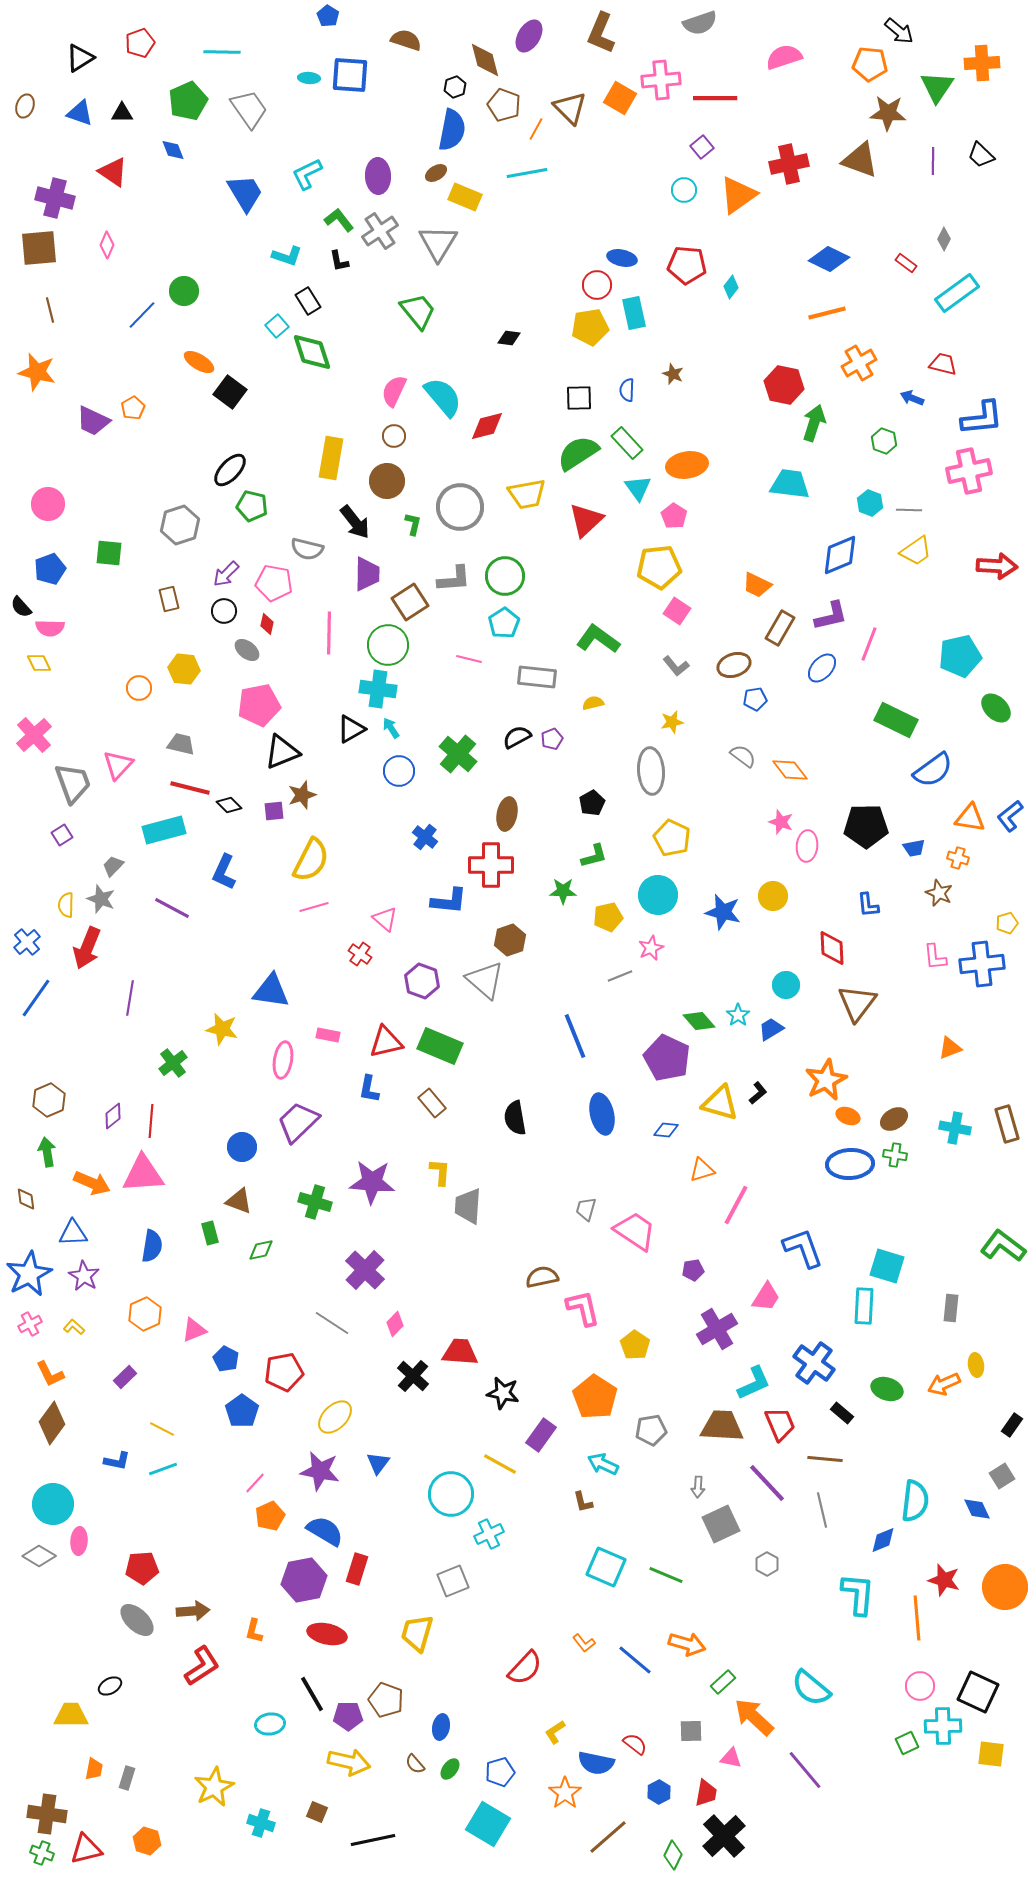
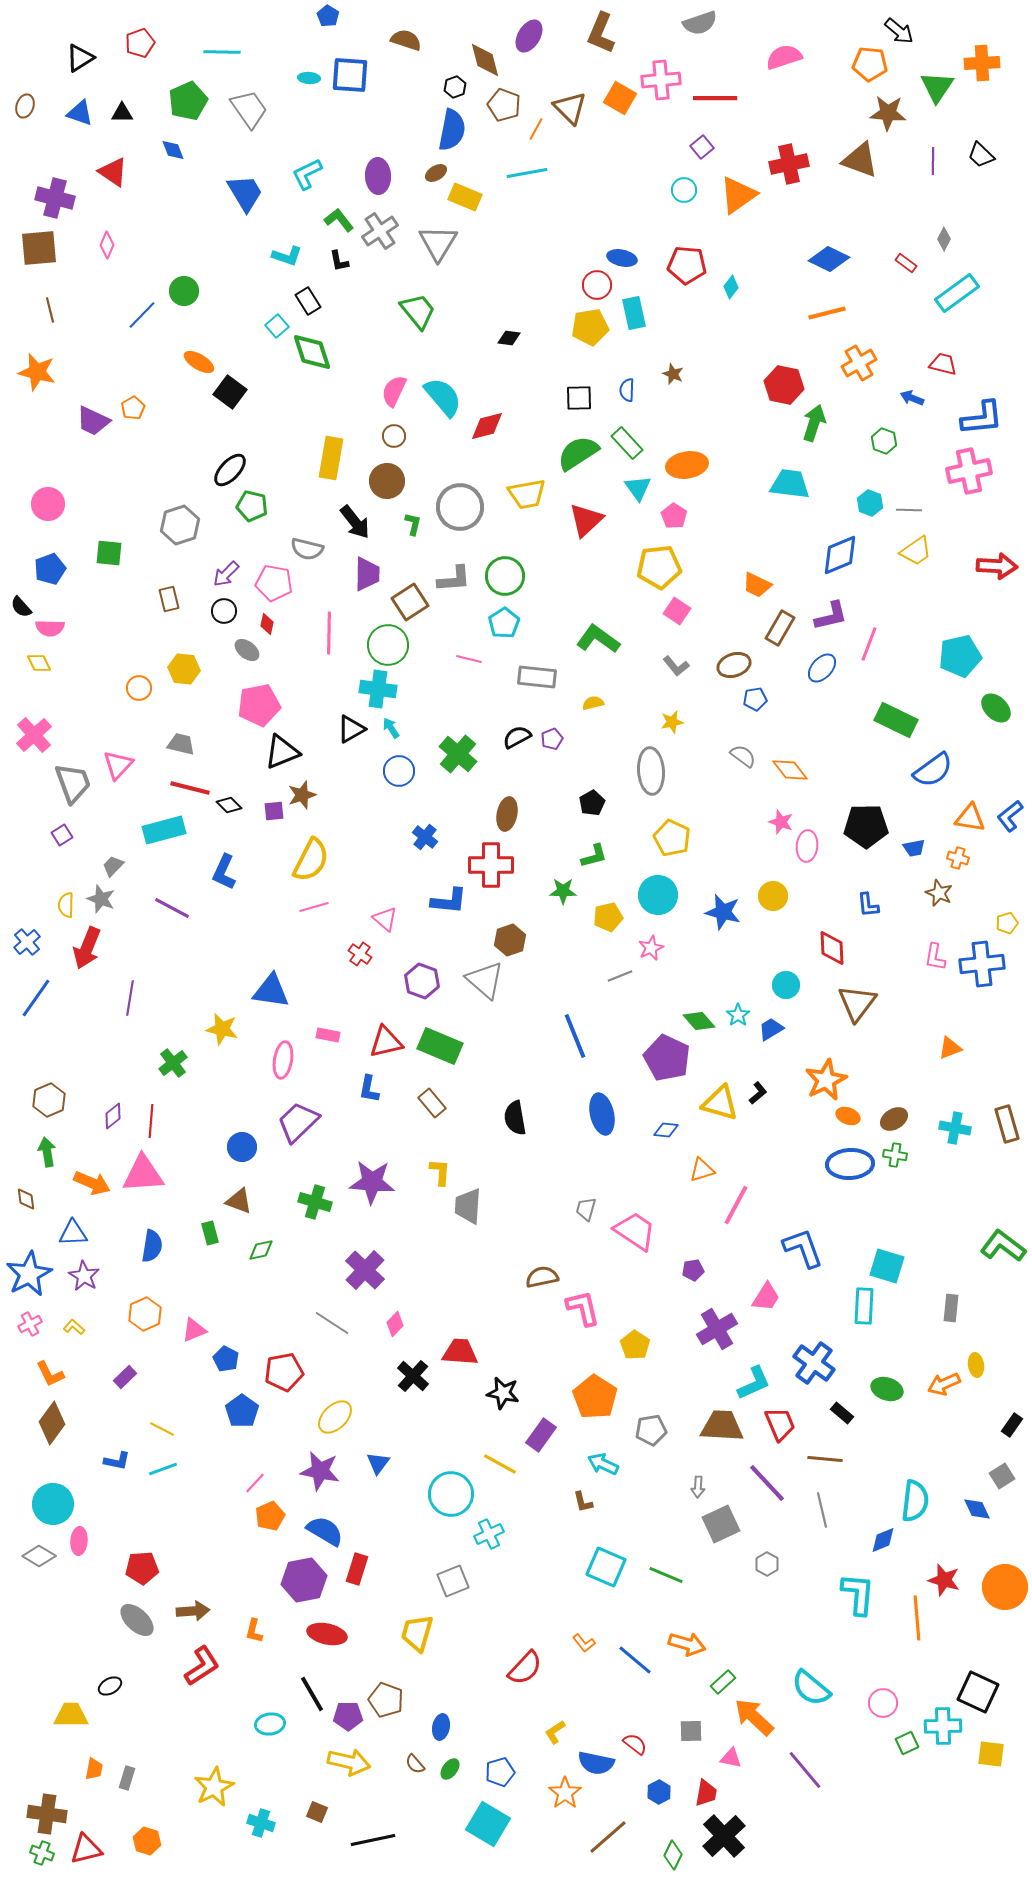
pink L-shape at (935, 957): rotated 16 degrees clockwise
pink circle at (920, 1686): moved 37 px left, 17 px down
